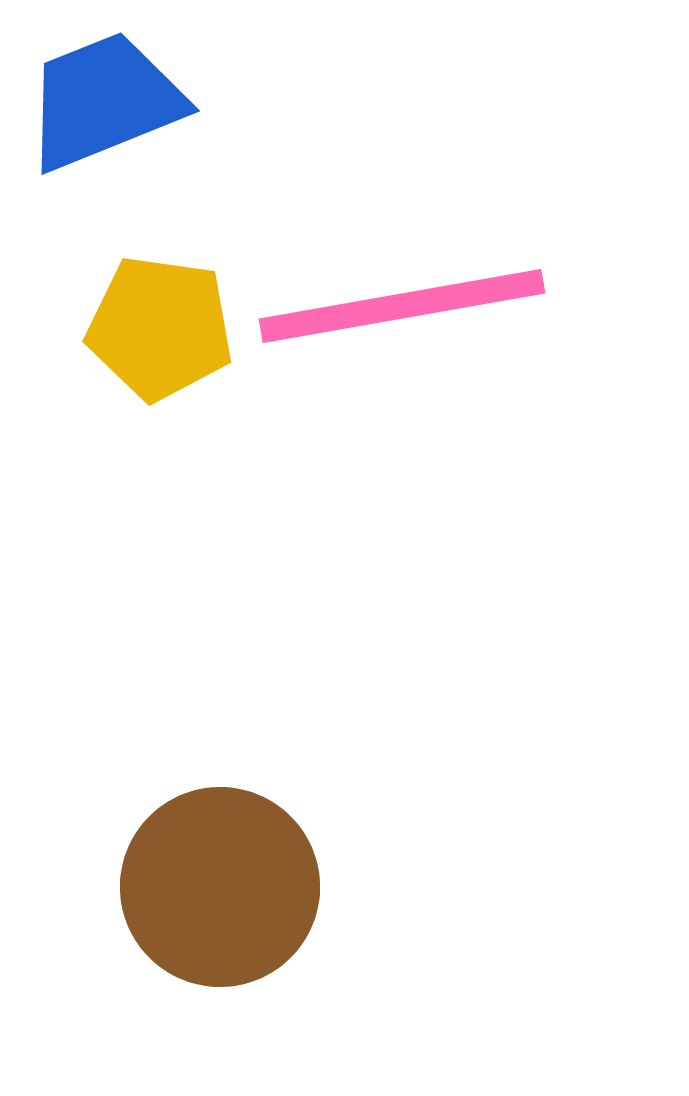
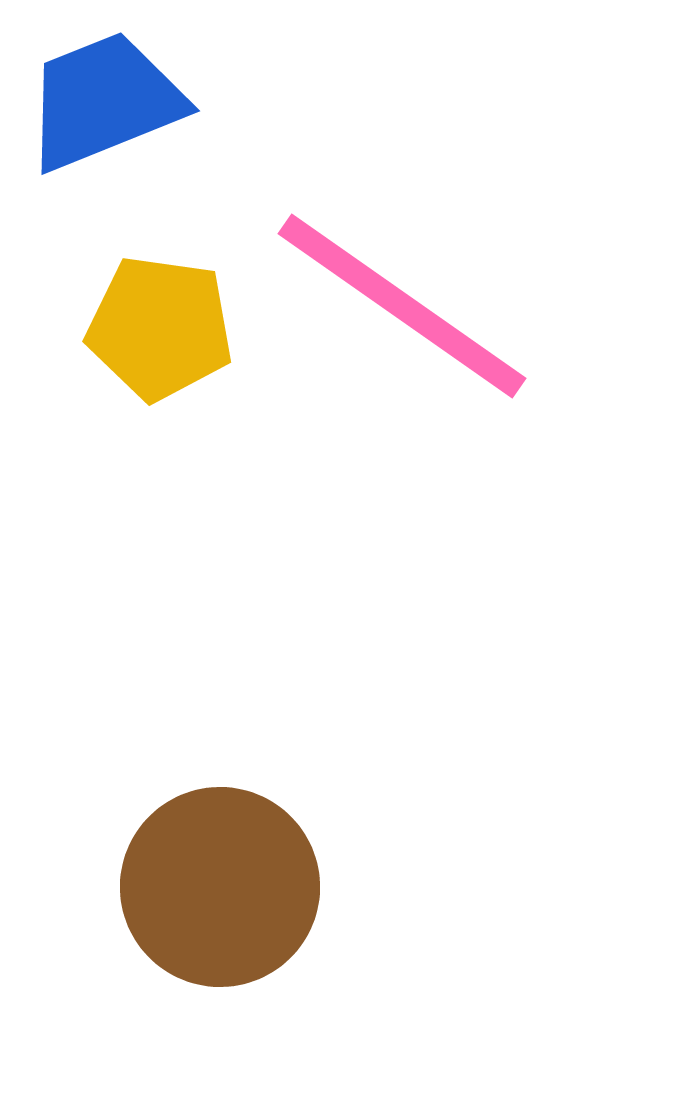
pink line: rotated 45 degrees clockwise
